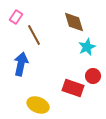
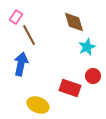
brown line: moved 5 px left
red rectangle: moved 3 px left
